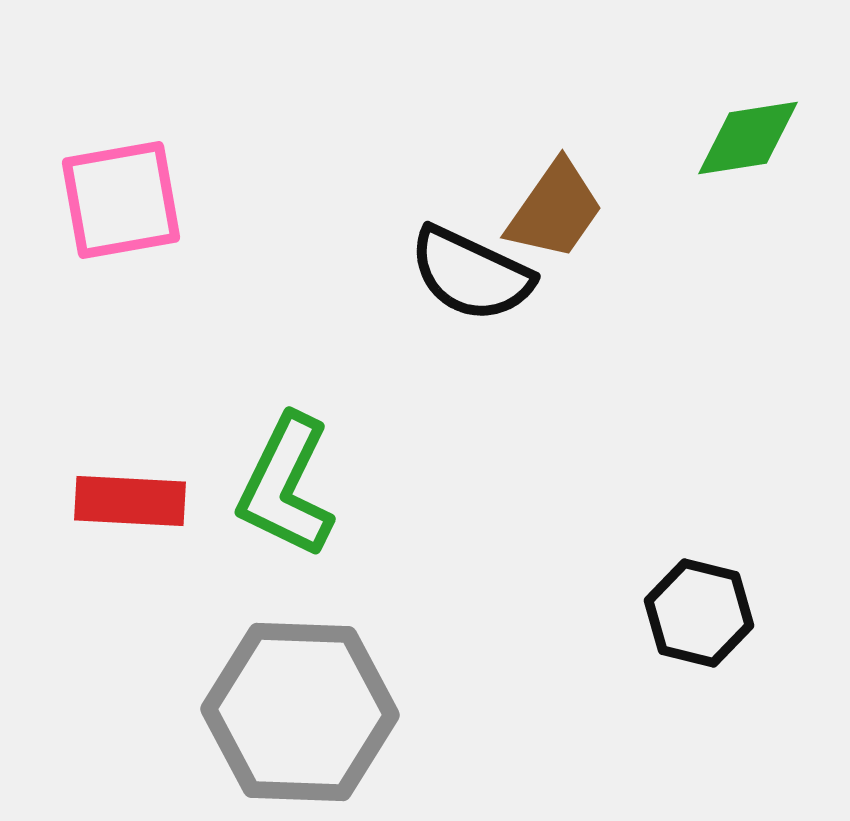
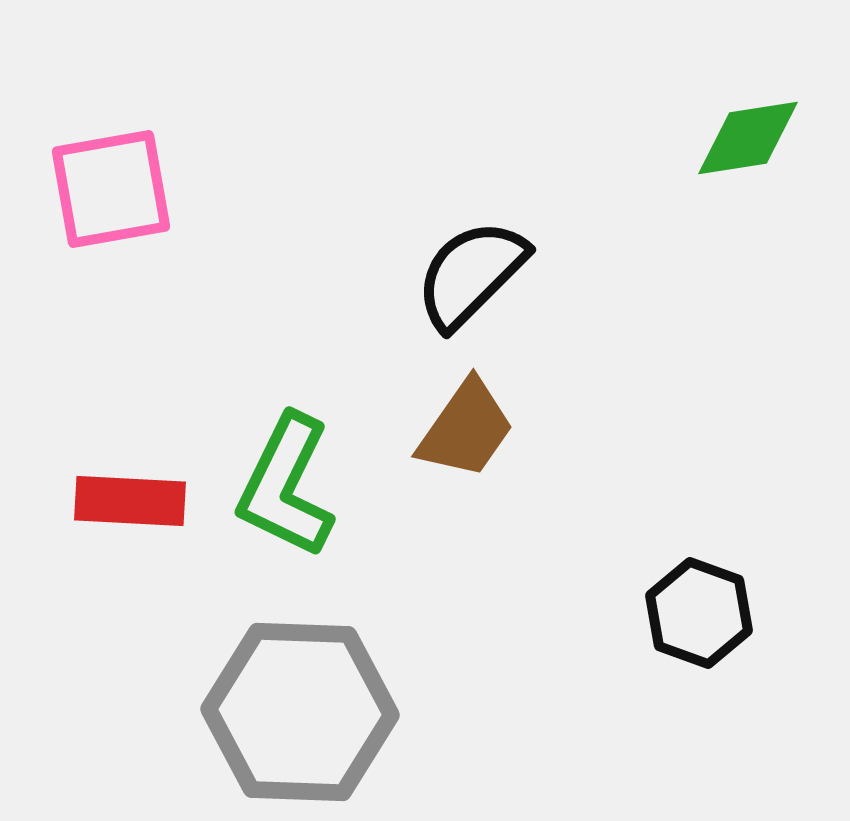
pink square: moved 10 px left, 11 px up
brown trapezoid: moved 89 px left, 219 px down
black semicircle: rotated 110 degrees clockwise
black hexagon: rotated 6 degrees clockwise
